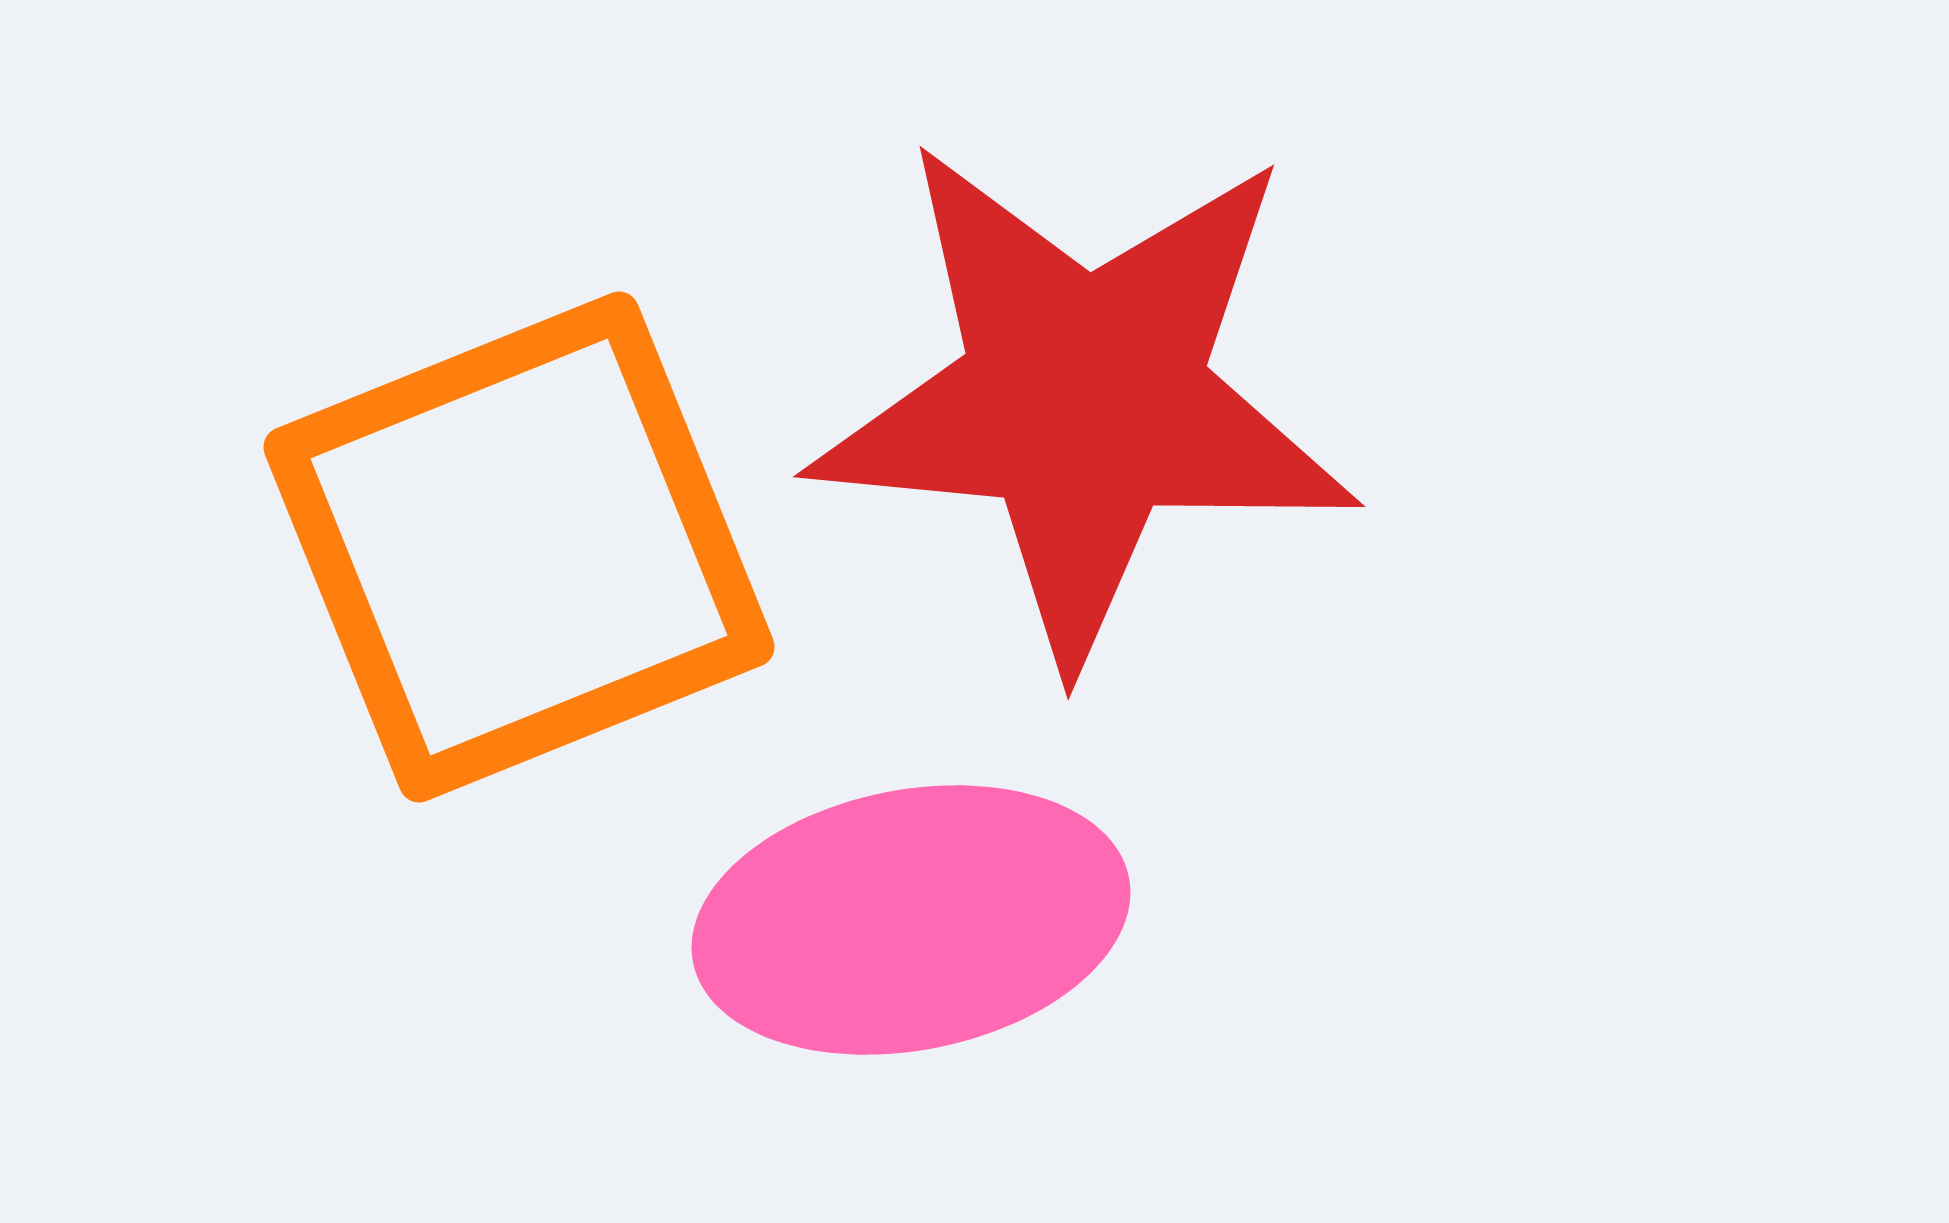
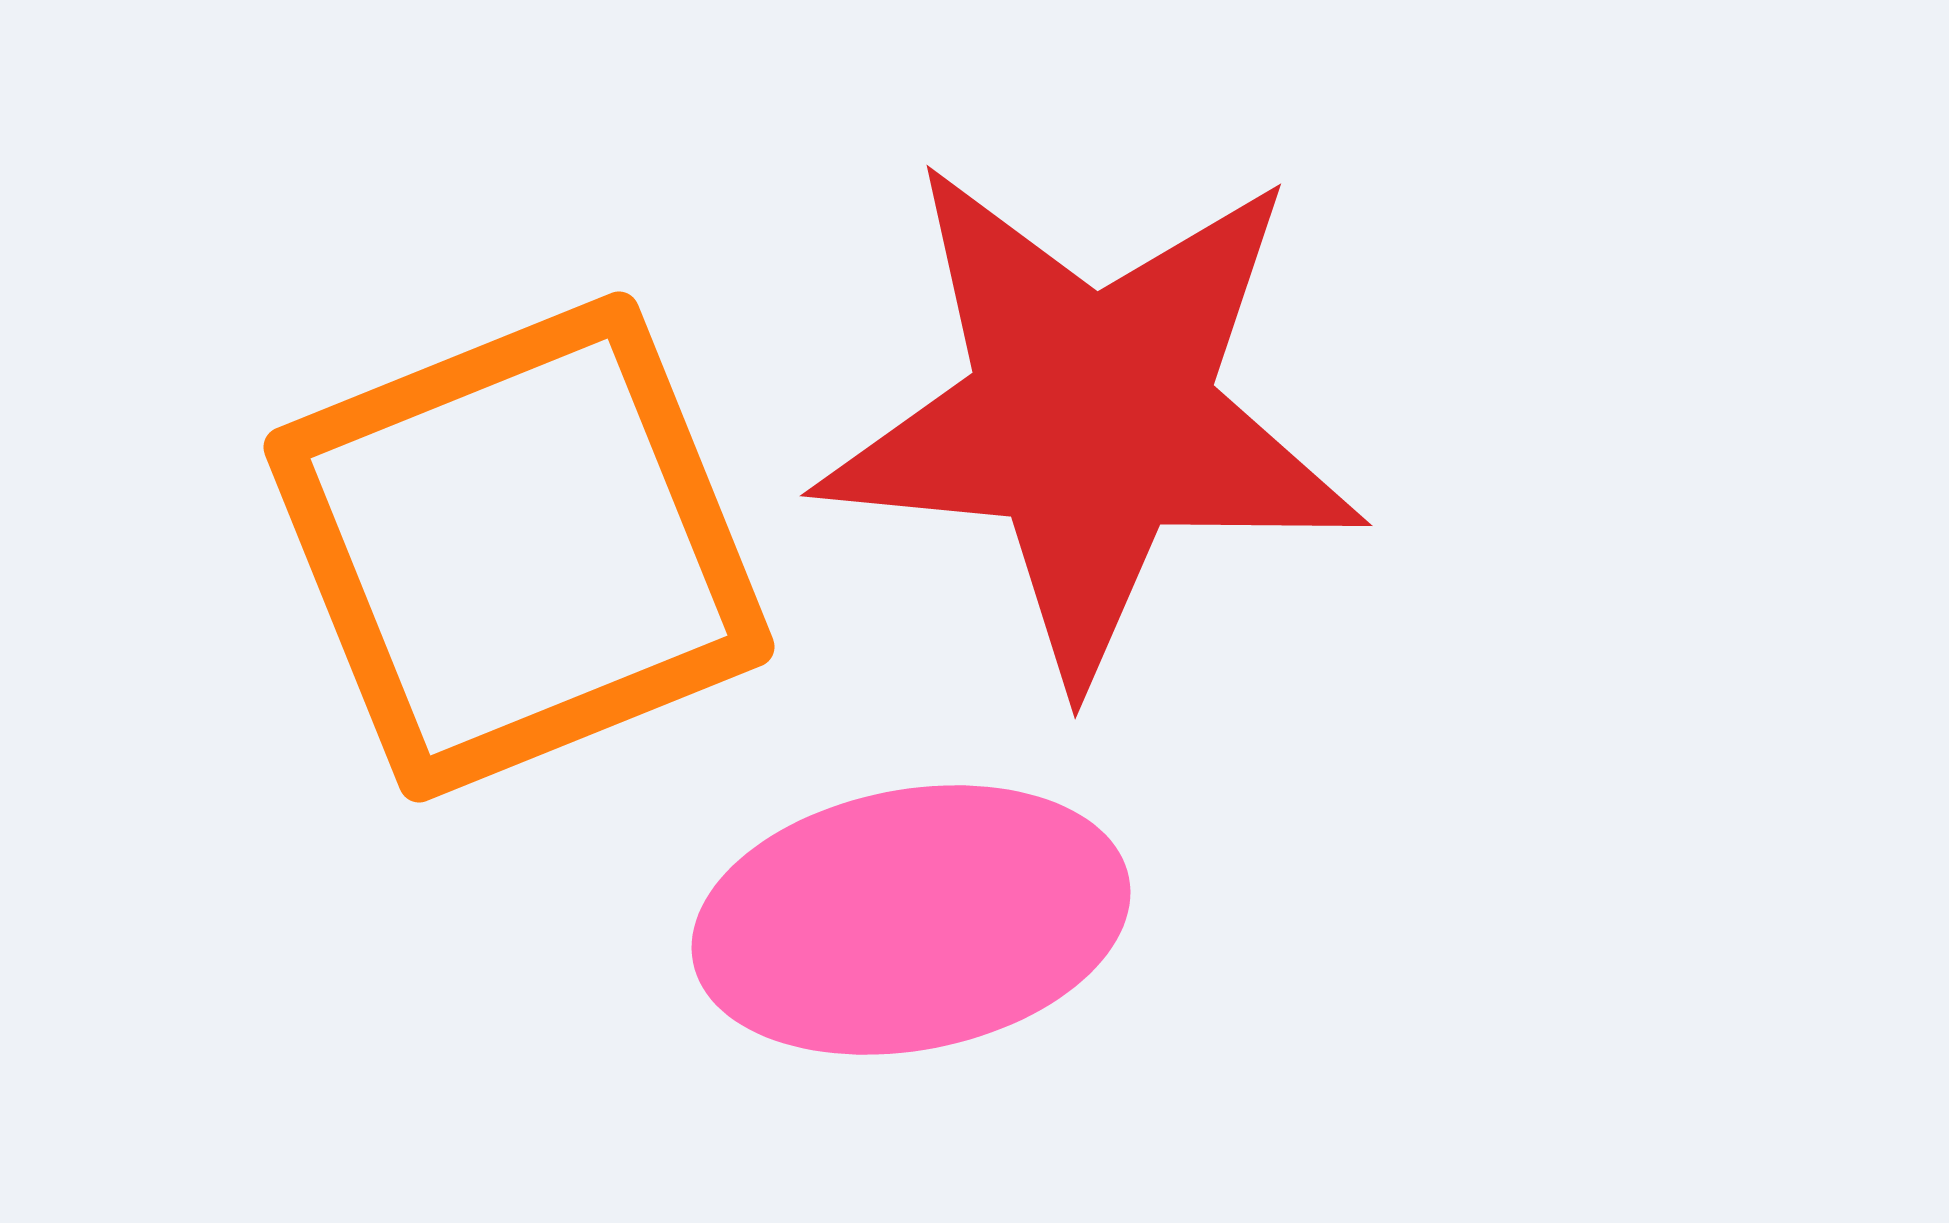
red star: moved 7 px right, 19 px down
